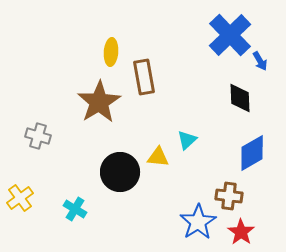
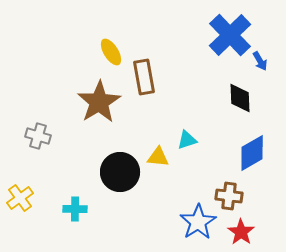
yellow ellipse: rotated 36 degrees counterclockwise
cyan triangle: rotated 25 degrees clockwise
cyan cross: rotated 30 degrees counterclockwise
